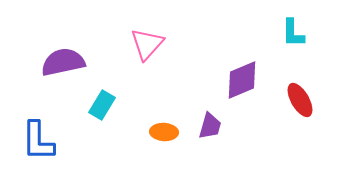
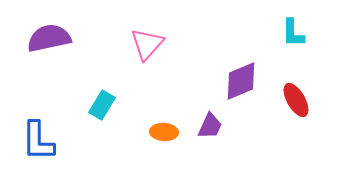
purple semicircle: moved 14 px left, 24 px up
purple diamond: moved 1 px left, 1 px down
red ellipse: moved 4 px left
purple trapezoid: rotated 8 degrees clockwise
